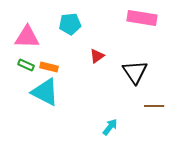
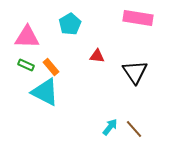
pink rectangle: moved 4 px left
cyan pentagon: rotated 25 degrees counterclockwise
red triangle: rotated 42 degrees clockwise
orange rectangle: moved 2 px right; rotated 36 degrees clockwise
brown line: moved 20 px left, 23 px down; rotated 48 degrees clockwise
